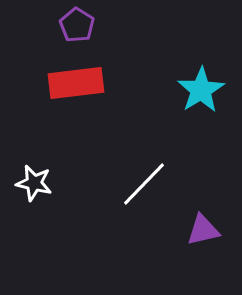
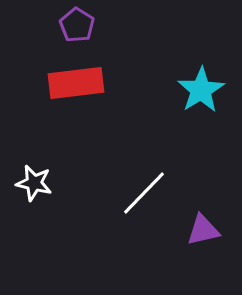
white line: moved 9 px down
